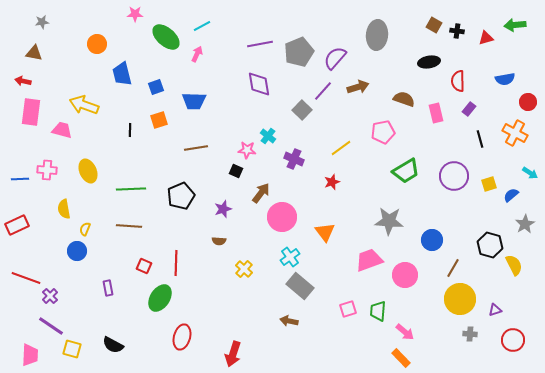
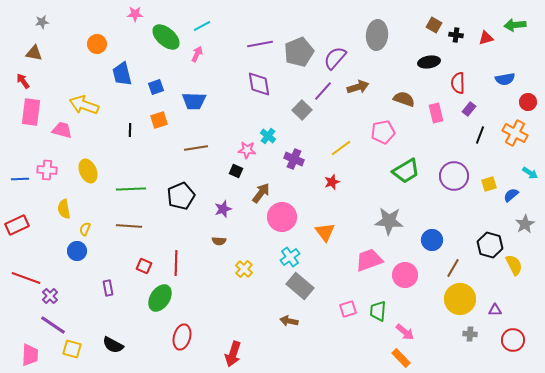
black cross at (457, 31): moved 1 px left, 4 px down
red arrow at (23, 81): rotated 42 degrees clockwise
red semicircle at (458, 81): moved 2 px down
black line at (480, 139): moved 4 px up; rotated 36 degrees clockwise
purple triangle at (495, 310): rotated 16 degrees clockwise
purple line at (51, 326): moved 2 px right, 1 px up
